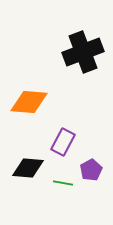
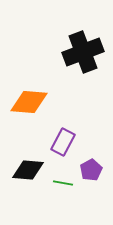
black diamond: moved 2 px down
